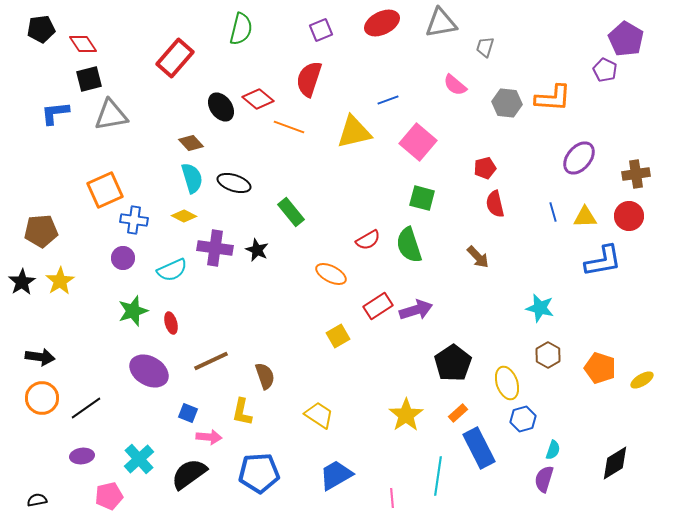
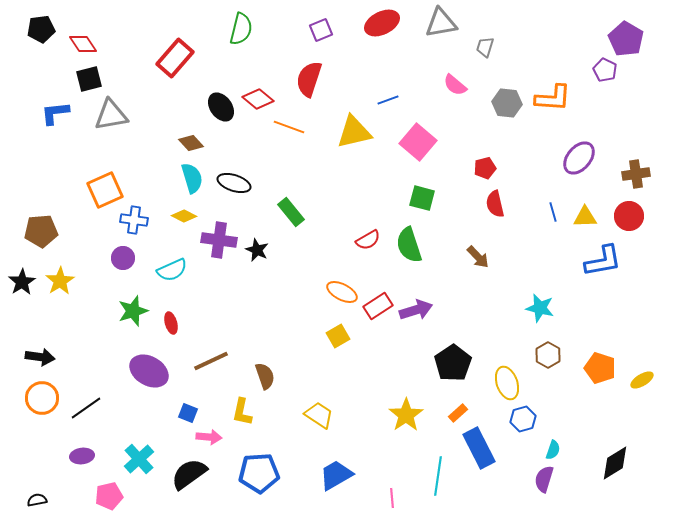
purple cross at (215, 248): moved 4 px right, 8 px up
orange ellipse at (331, 274): moved 11 px right, 18 px down
